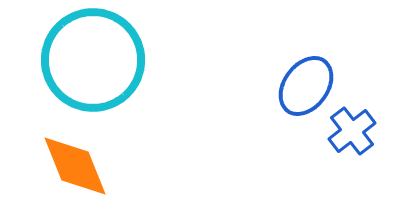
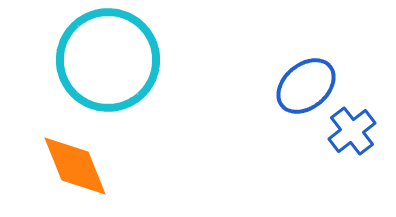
cyan circle: moved 15 px right
blue ellipse: rotated 14 degrees clockwise
